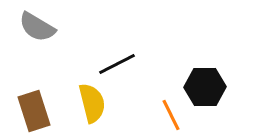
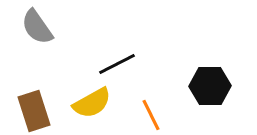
gray semicircle: rotated 24 degrees clockwise
black hexagon: moved 5 px right, 1 px up
yellow semicircle: rotated 75 degrees clockwise
orange line: moved 20 px left
